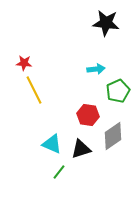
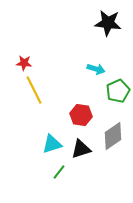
black star: moved 2 px right
cyan arrow: rotated 24 degrees clockwise
red hexagon: moved 7 px left
cyan triangle: rotated 40 degrees counterclockwise
